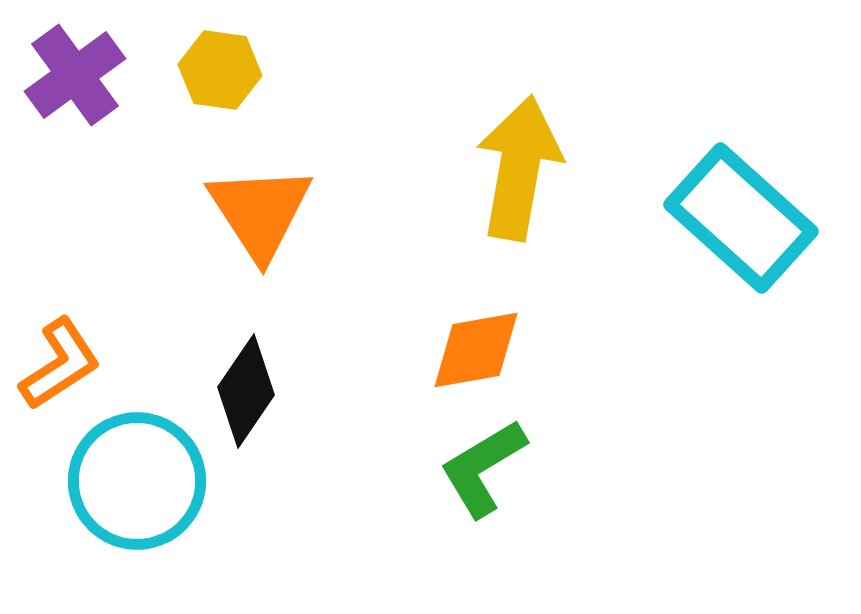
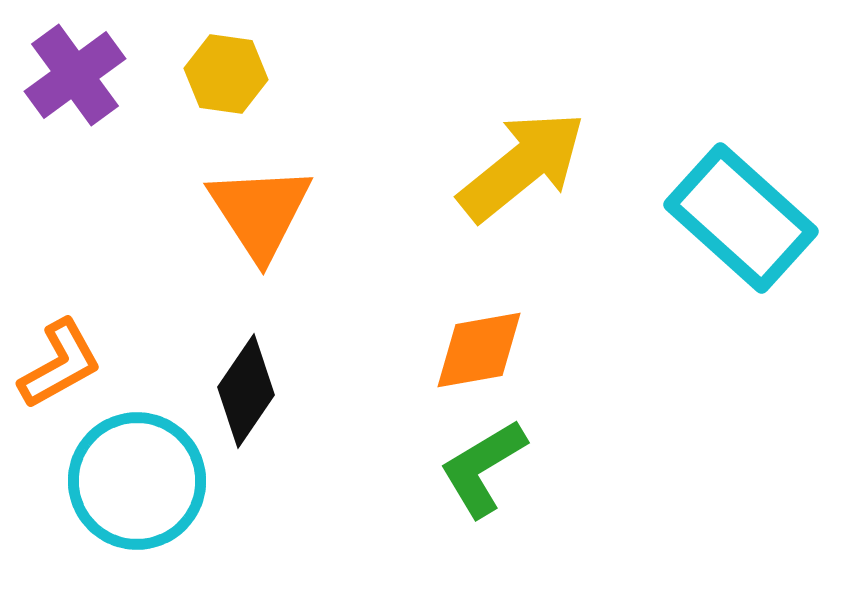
yellow hexagon: moved 6 px right, 4 px down
yellow arrow: moved 3 px right, 2 px up; rotated 41 degrees clockwise
orange diamond: moved 3 px right
orange L-shape: rotated 4 degrees clockwise
